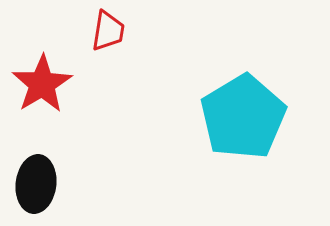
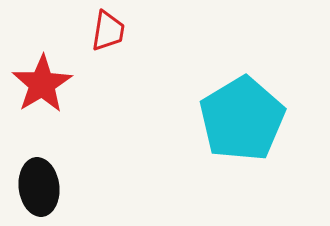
cyan pentagon: moved 1 px left, 2 px down
black ellipse: moved 3 px right, 3 px down; rotated 14 degrees counterclockwise
